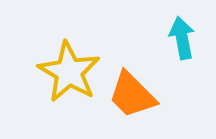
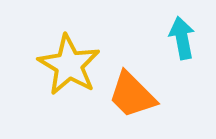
yellow star: moved 7 px up
